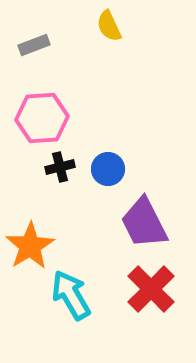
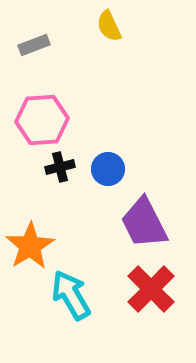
pink hexagon: moved 2 px down
